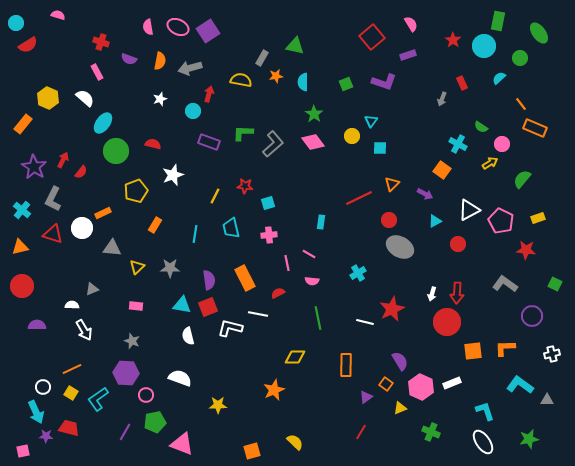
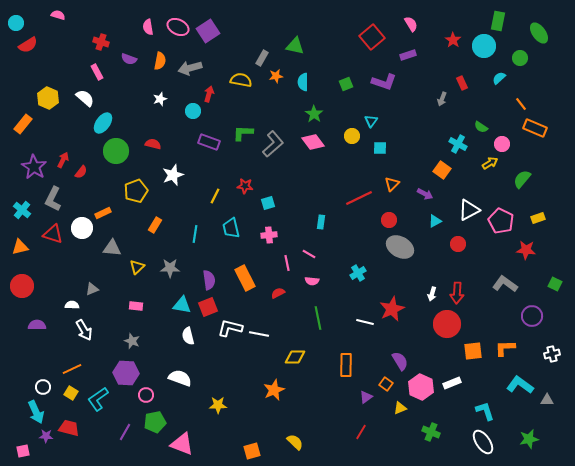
white line at (258, 314): moved 1 px right, 20 px down
red circle at (447, 322): moved 2 px down
